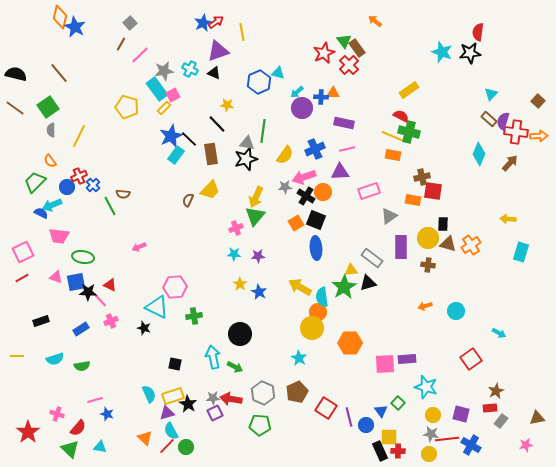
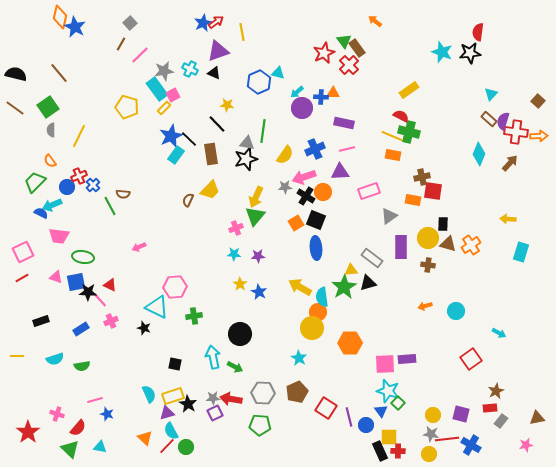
cyan star at (426, 387): moved 38 px left, 4 px down
gray hexagon at (263, 393): rotated 20 degrees counterclockwise
